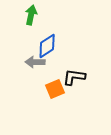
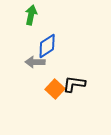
black L-shape: moved 7 px down
orange square: rotated 24 degrees counterclockwise
